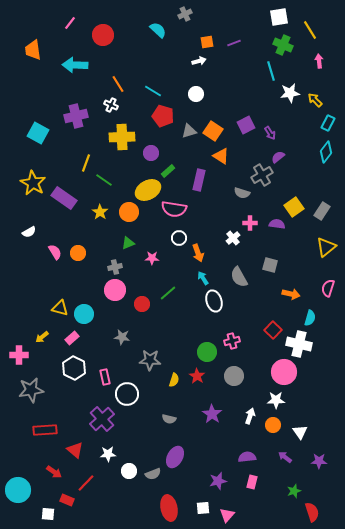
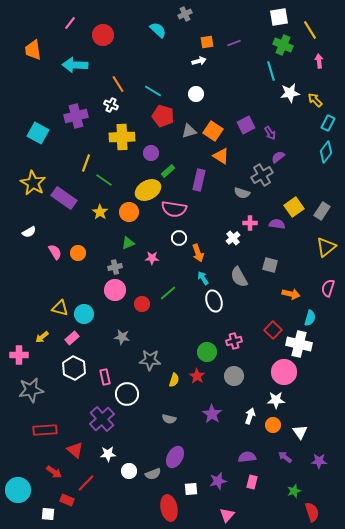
pink cross at (232, 341): moved 2 px right
white square at (203, 508): moved 12 px left, 19 px up
